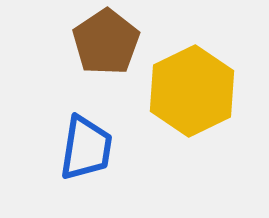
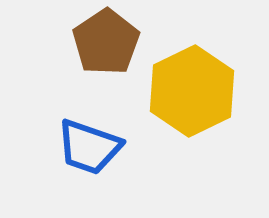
blue trapezoid: moved 3 px right, 1 px up; rotated 100 degrees clockwise
